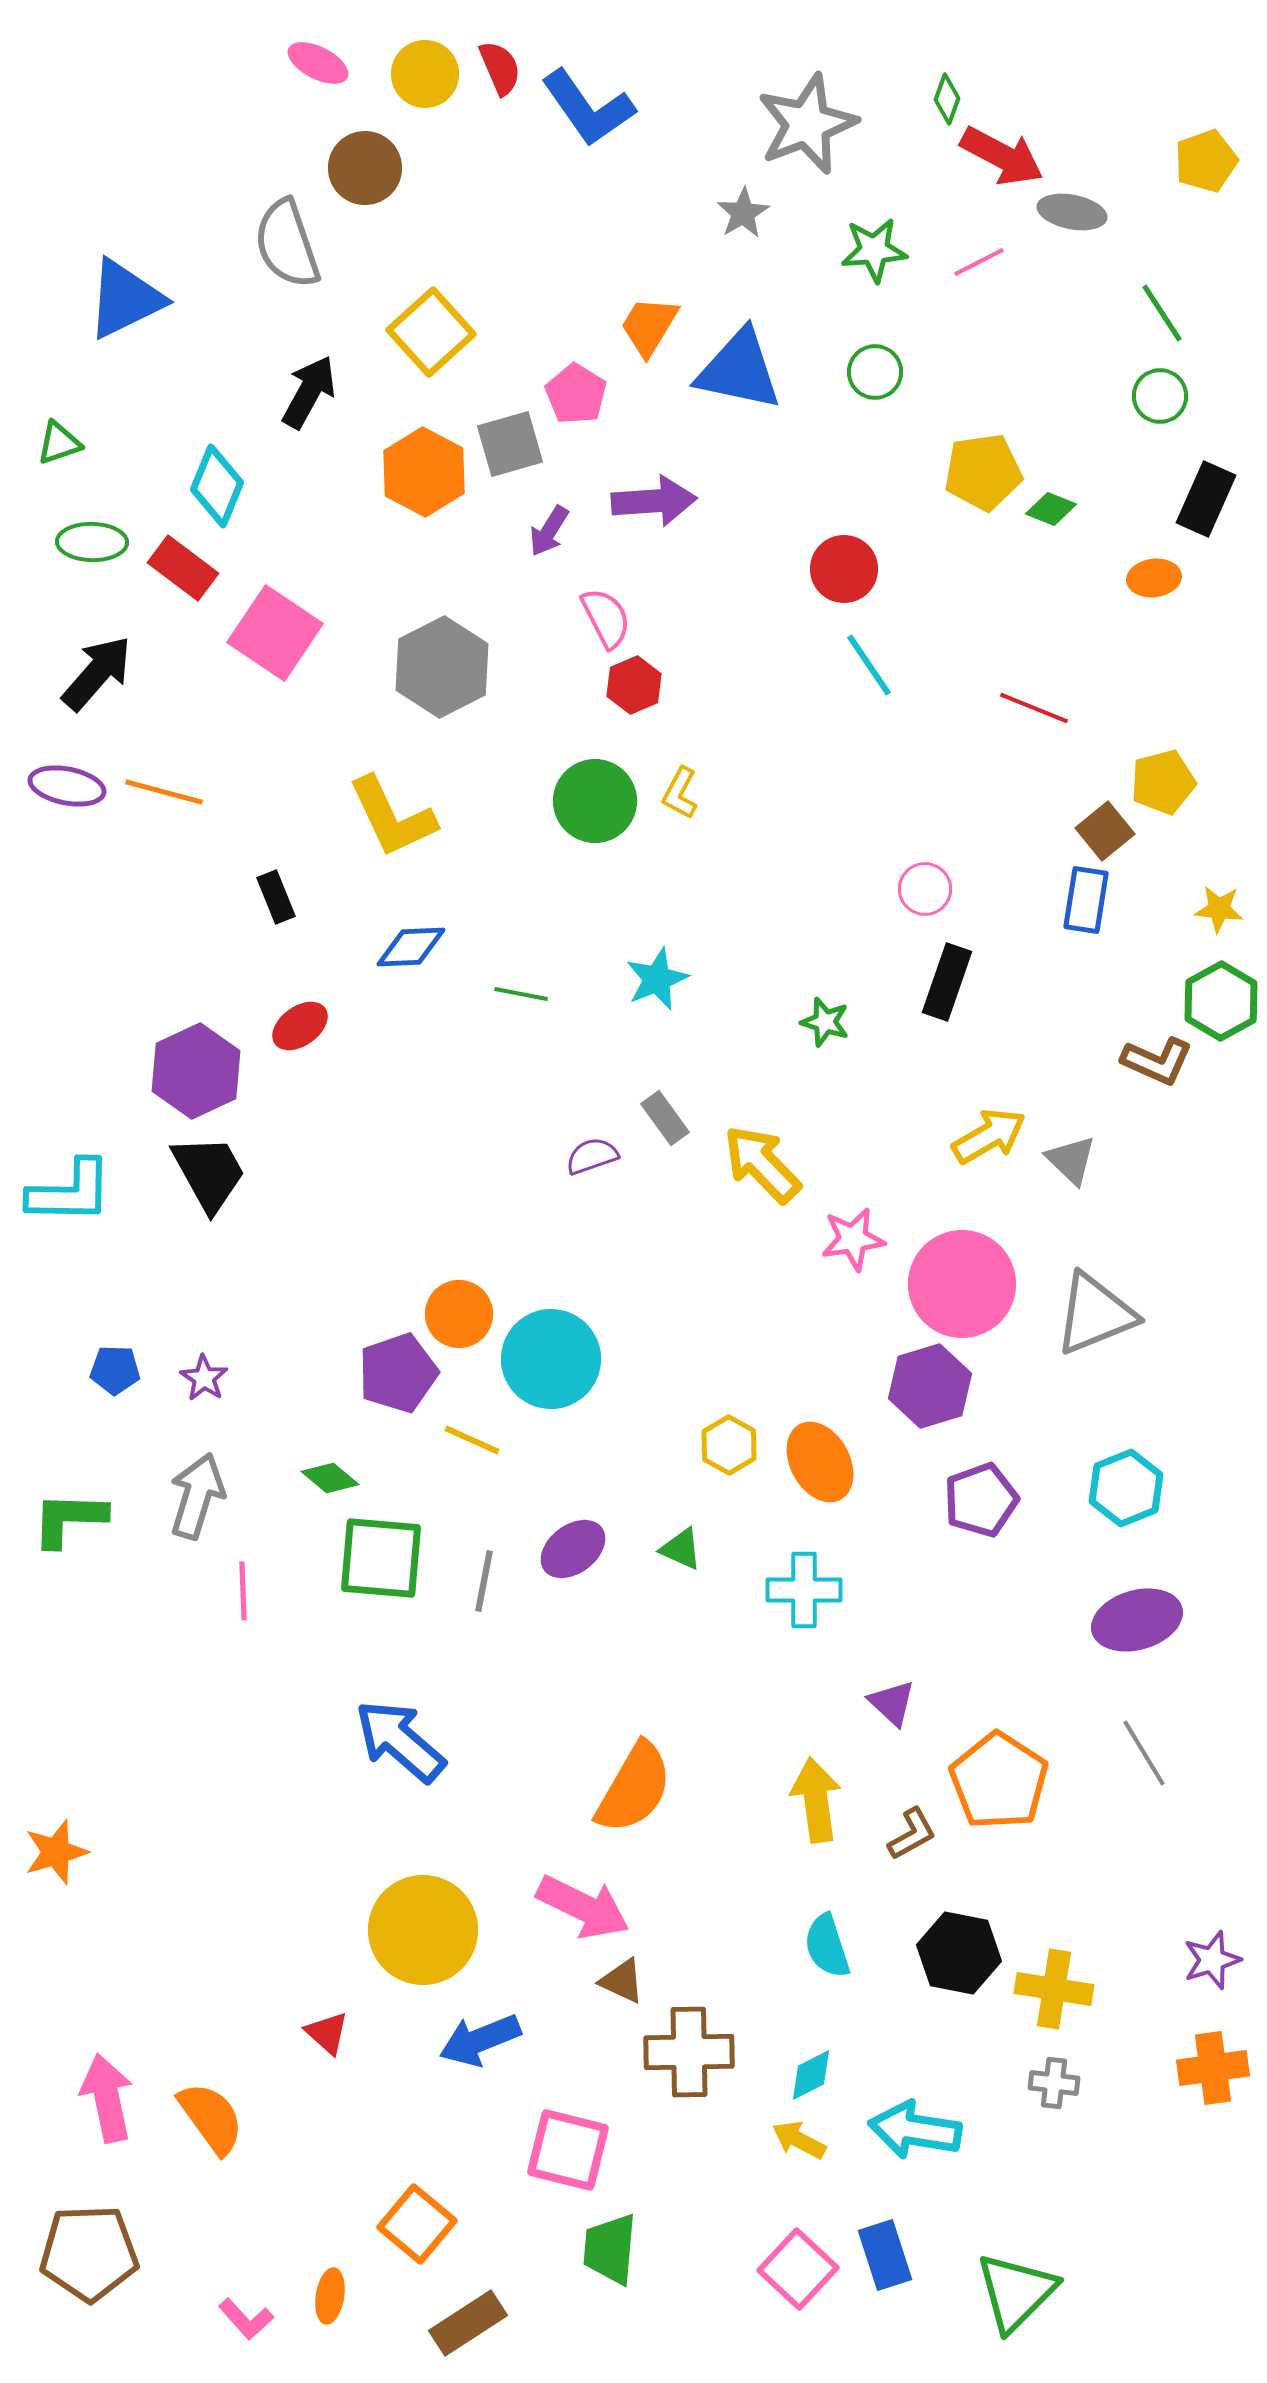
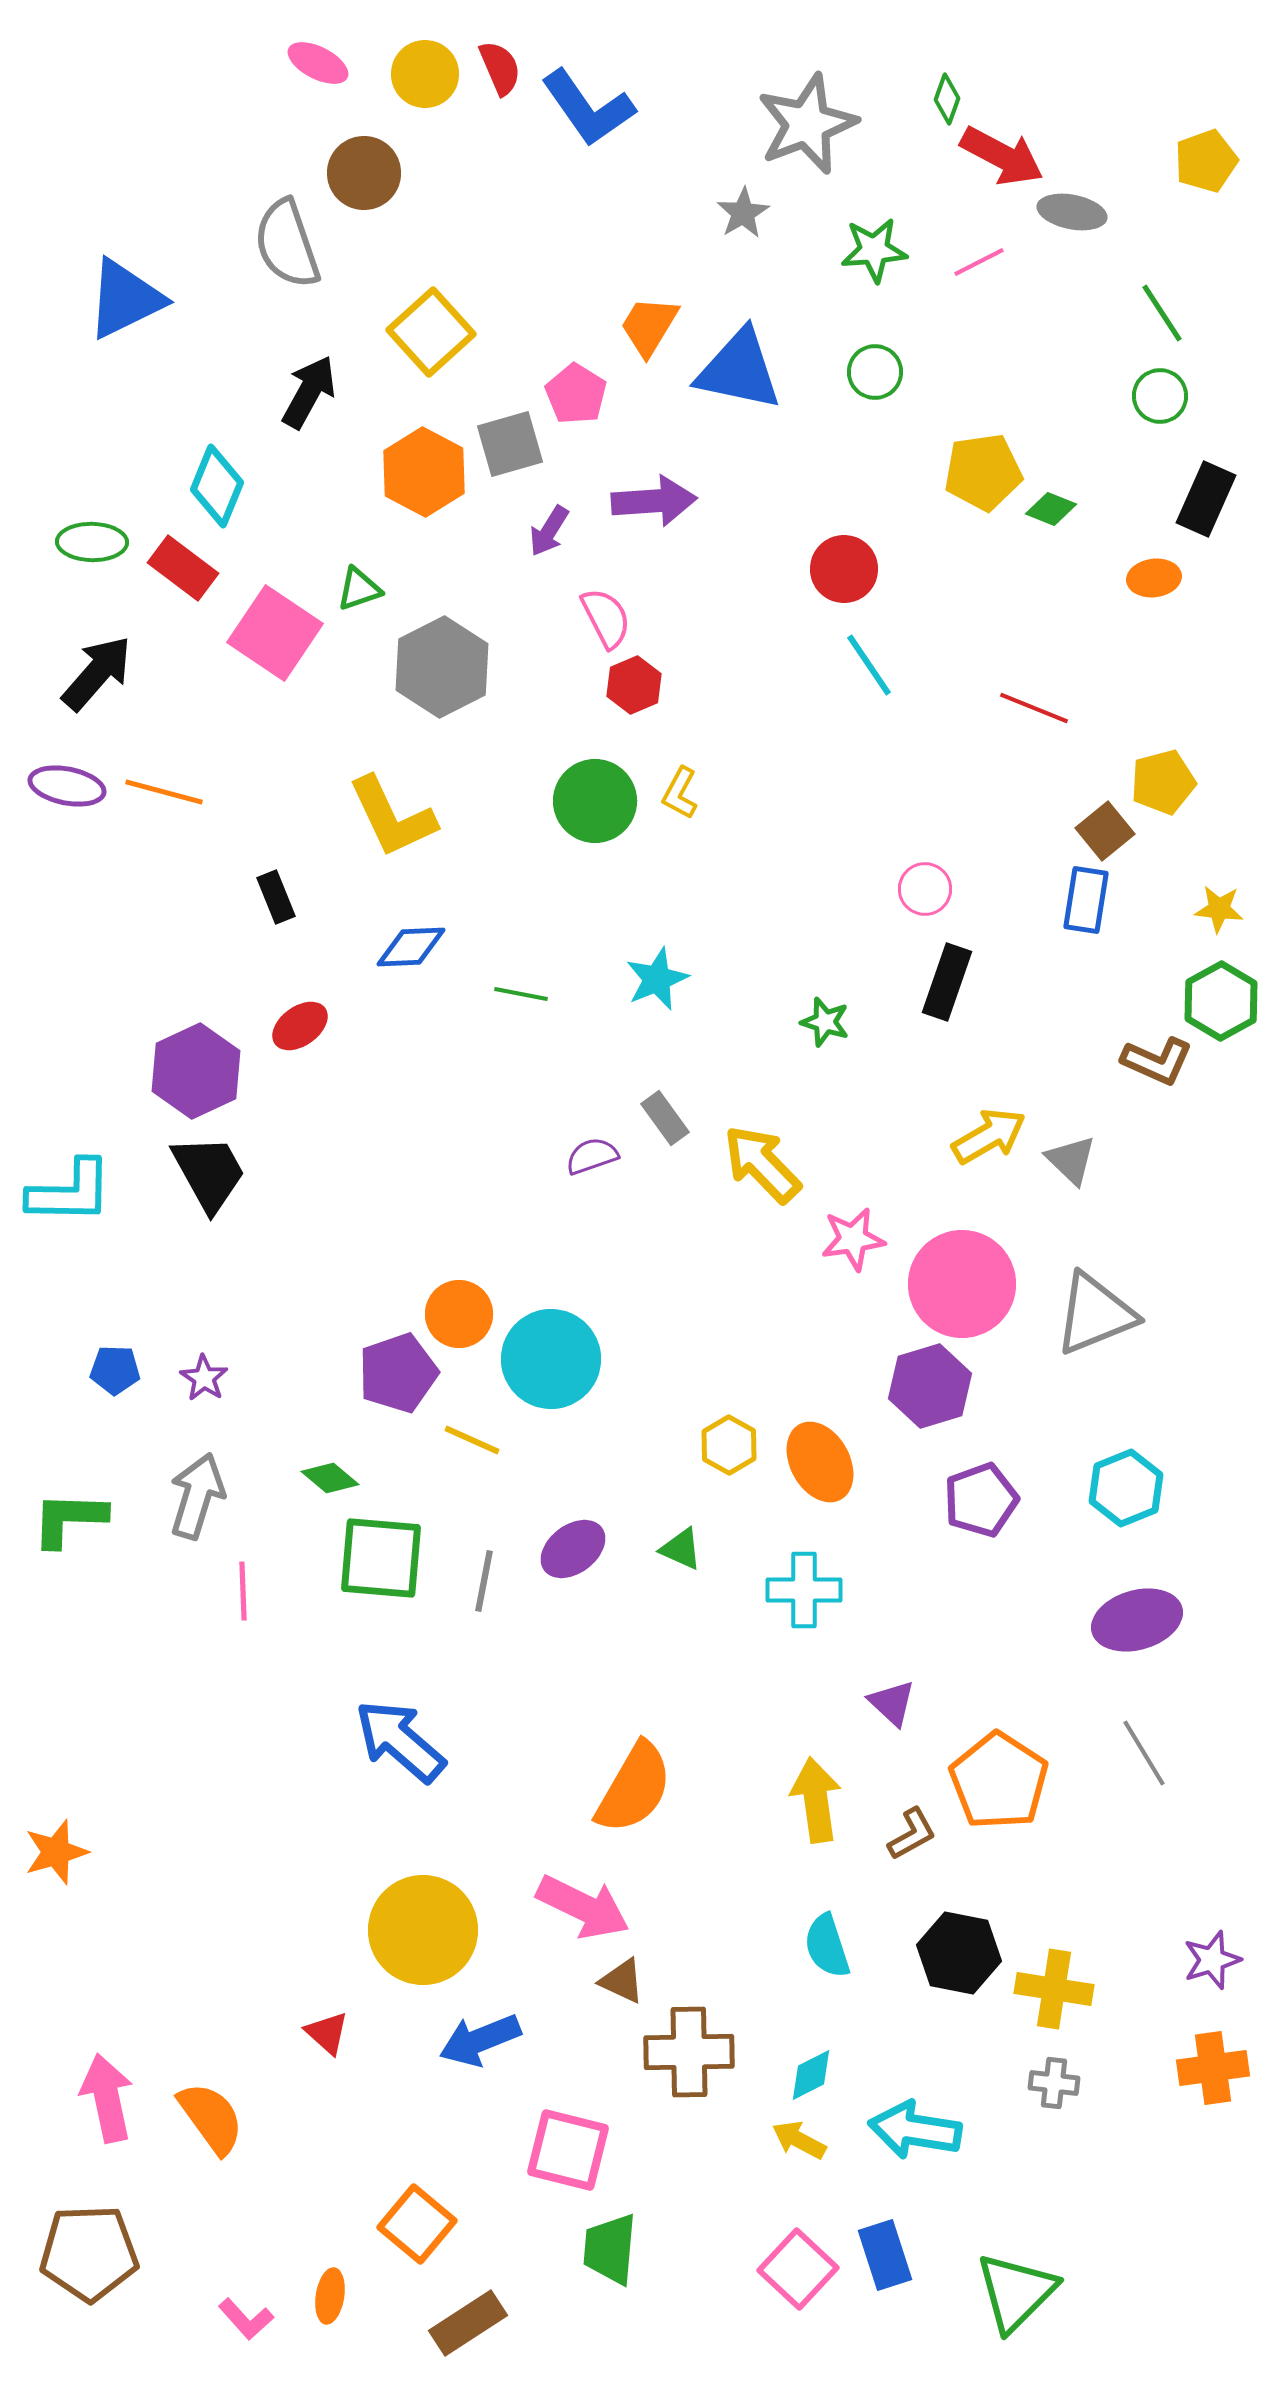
brown circle at (365, 168): moved 1 px left, 5 px down
green triangle at (59, 443): moved 300 px right, 146 px down
